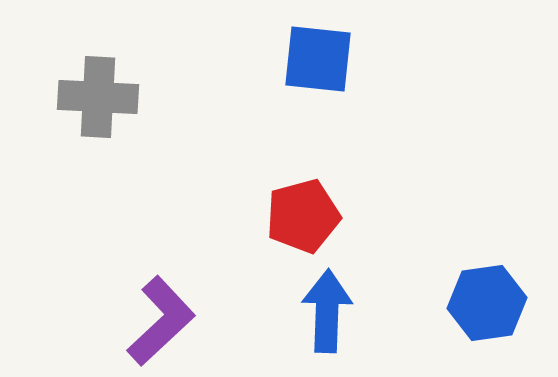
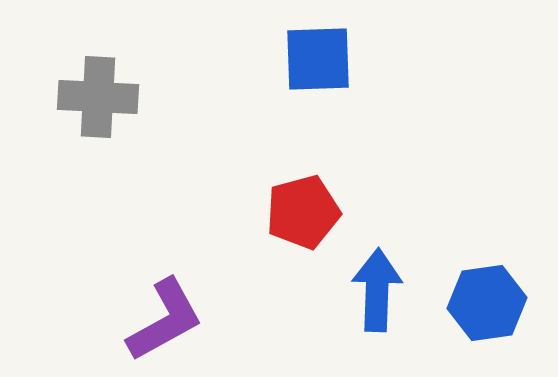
blue square: rotated 8 degrees counterclockwise
red pentagon: moved 4 px up
blue arrow: moved 50 px right, 21 px up
purple L-shape: moved 4 px right, 1 px up; rotated 14 degrees clockwise
